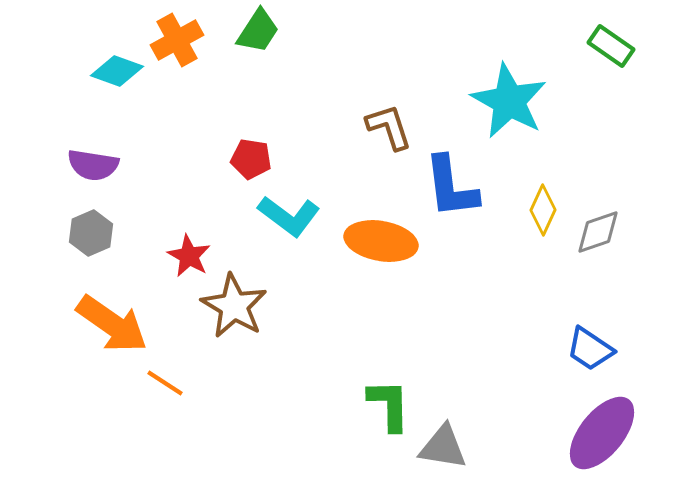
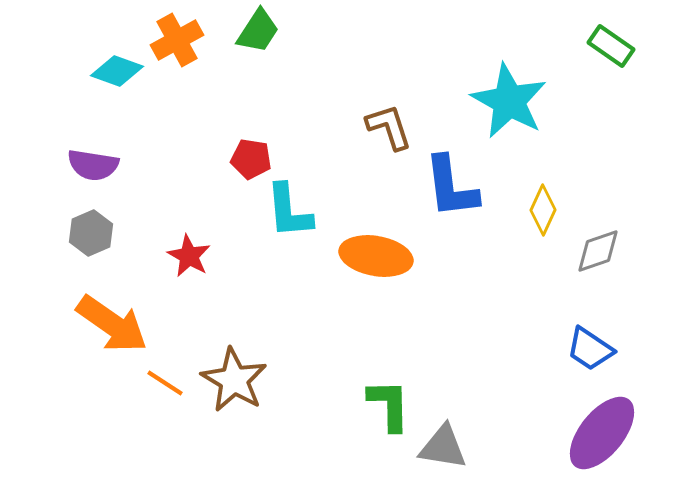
cyan L-shape: moved 5 px up; rotated 48 degrees clockwise
gray diamond: moved 19 px down
orange ellipse: moved 5 px left, 15 px down
brown star: moved 74 px down
